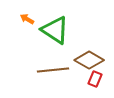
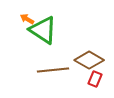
green triangle: moved 12 px left
